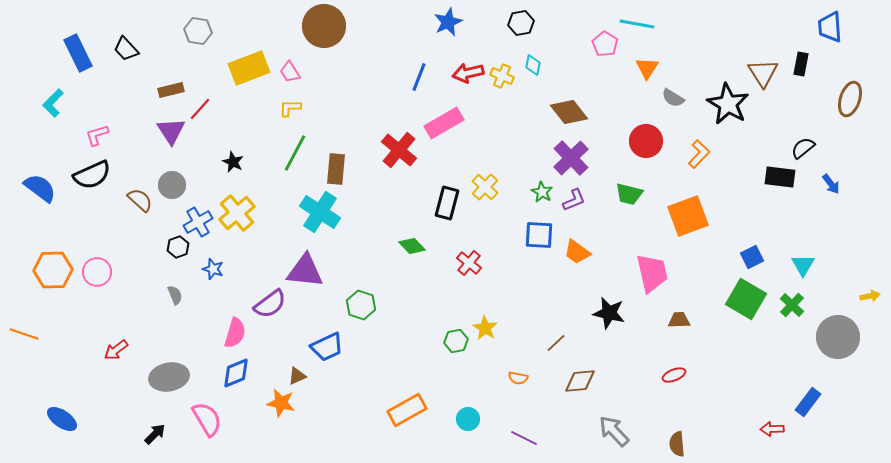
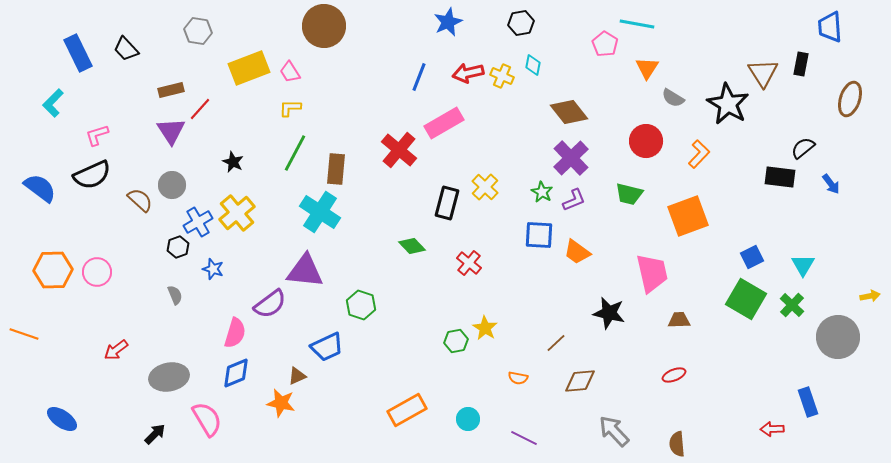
blue rectangle at (808, 402): rotated 56 degrees counterclockwise
